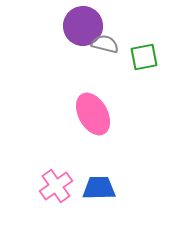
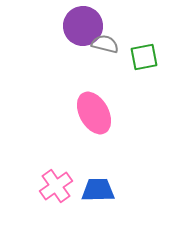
pink ellipse: moved 1 px right, 1 px up
blue trapezoid: moved 1 px left, 2 px down
